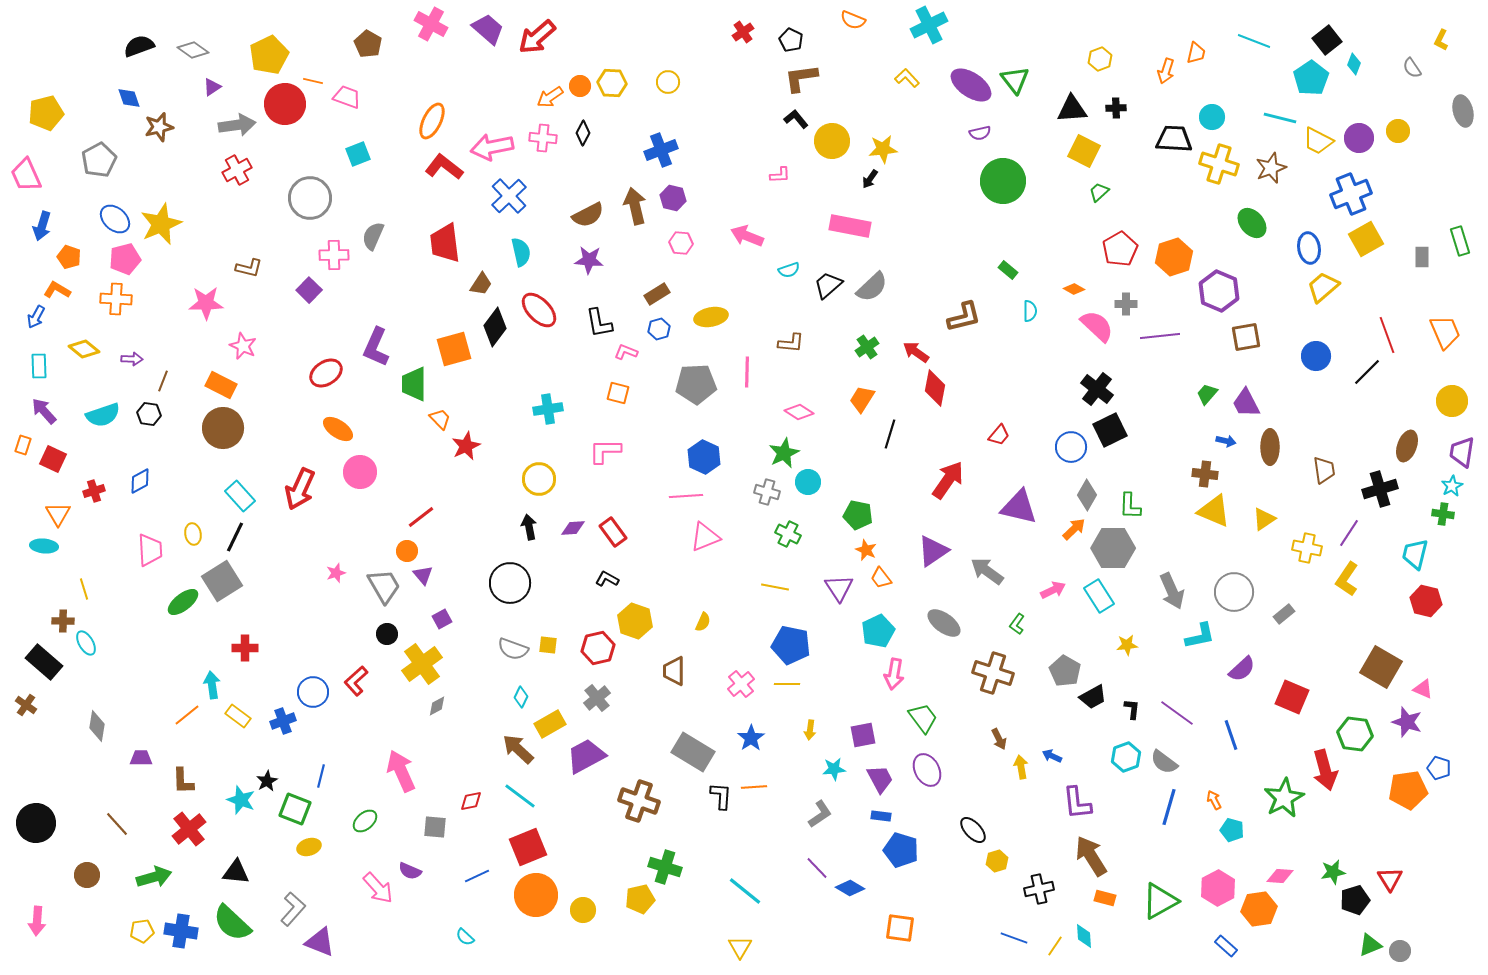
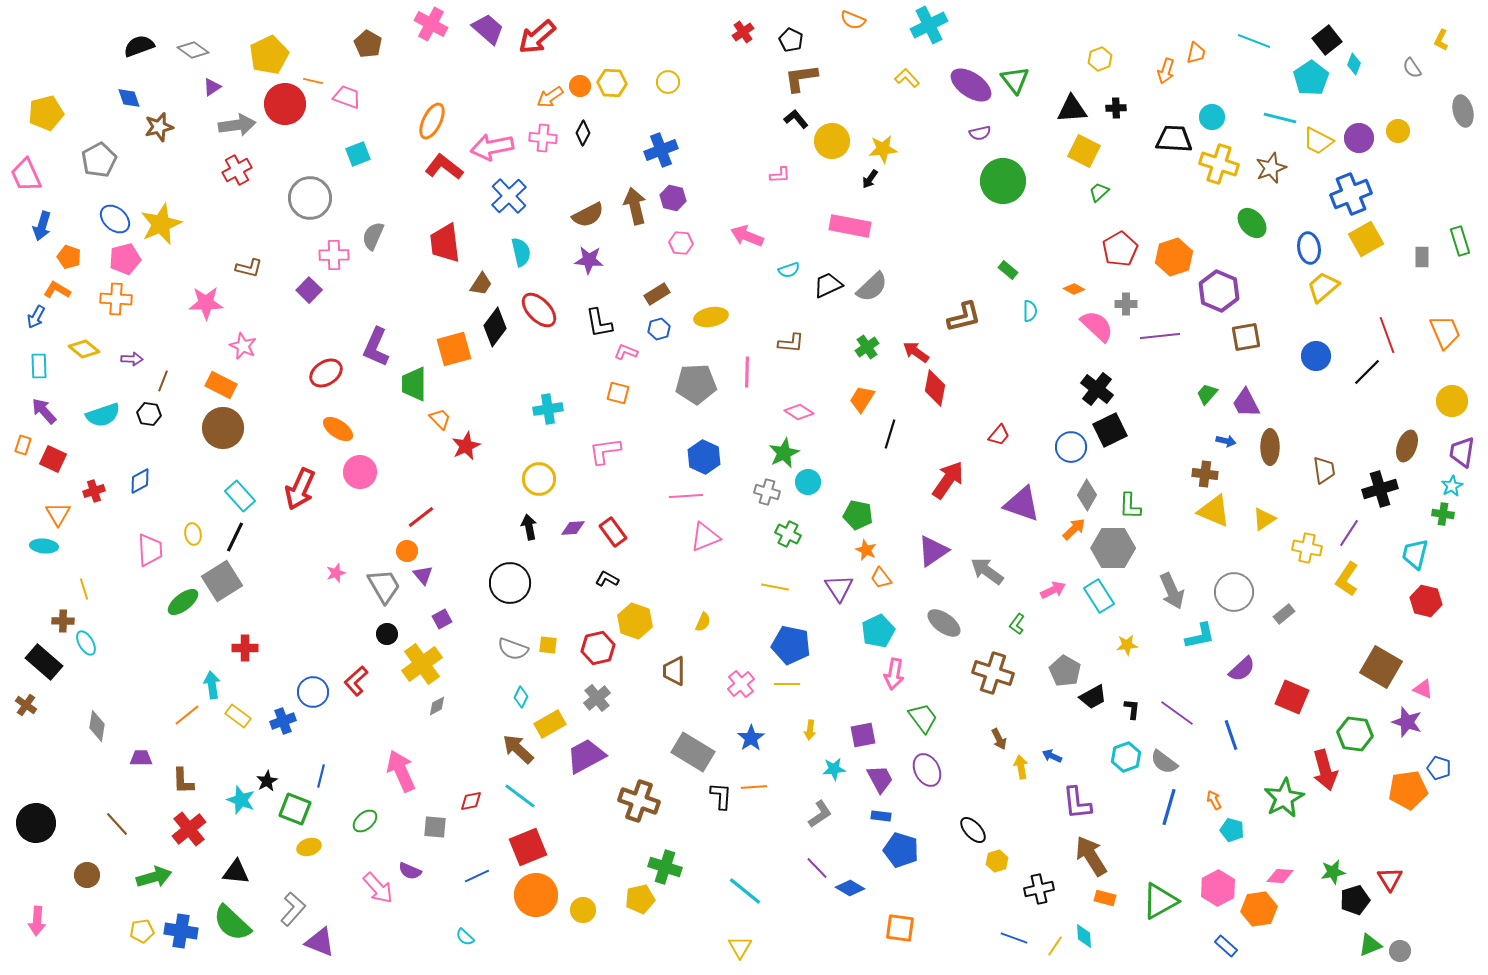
black trapezoid at (828, 285): rotated 16 degrees clockwise
pink L-shape at (605, 451): rotated 8 degrees counterclockwise
purple triangle at (1019, 507): moved 3 px right, 3 px up; rotated 6 degrees clockwise
